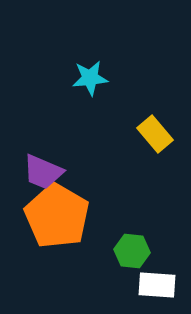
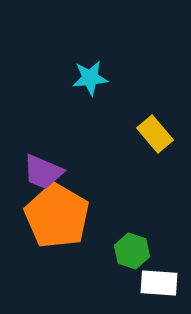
green hexagon: rotated 12 degrees clockwise
white rectangle: moved 2 px right, 2 px up
